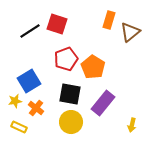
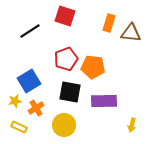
orange rectangle: moved 3 px down
red square: moved 8 px right, 8 px up
brown triangle: moved 1 px right, 1 px down; rotated 45 degrees clockwise
orange pentagon: rotated 25 degrees counterclockwise
black square: moved 2 px up
purple rectangle: moved 1 px right, 2 px up; rotated 50 degrees clockwise
orange cross: rotated 21 degrees clockwise
yellow circle: moved 7 px left, 3 px down
